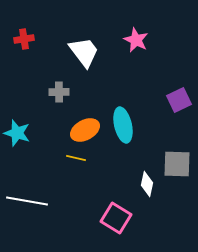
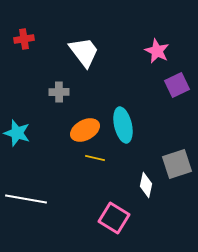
pink star: moved 21 px right, 11 px down
purple square: moved 2 px left, 15 px up
yellow line: moved 19 px right
gray square: rotated 20 degrees counterclockwise
white diamond: moved 1 px left, 1 px down
white line: moved 1 px left, 2 px up
pink square: moved 2 px left
